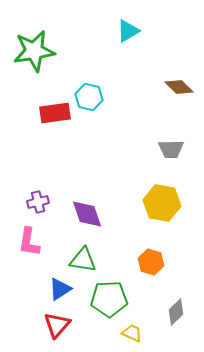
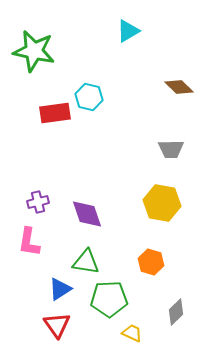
green star: rotated 21 degrees clockwise
green triangle: moved 3 px right, 2 px down
red triangle: rotated 16 degrees counterclockwise
